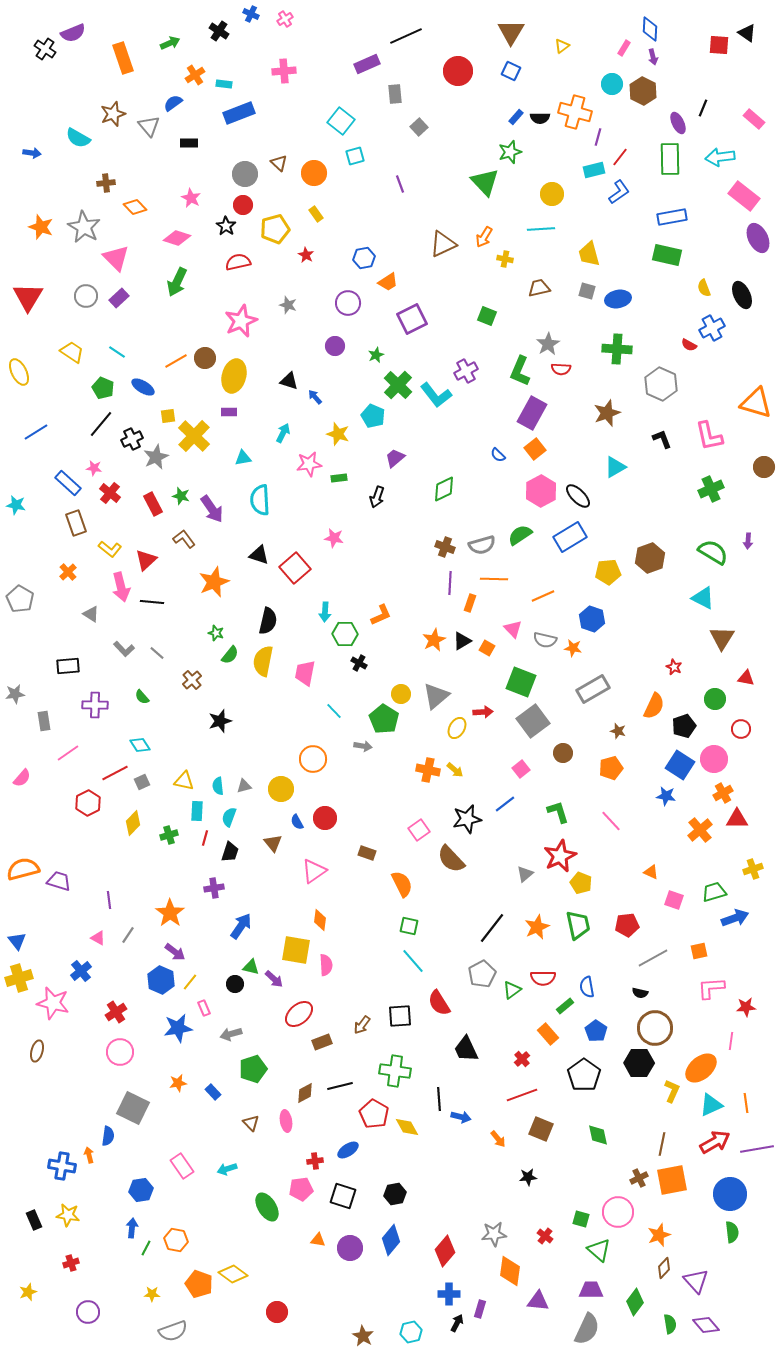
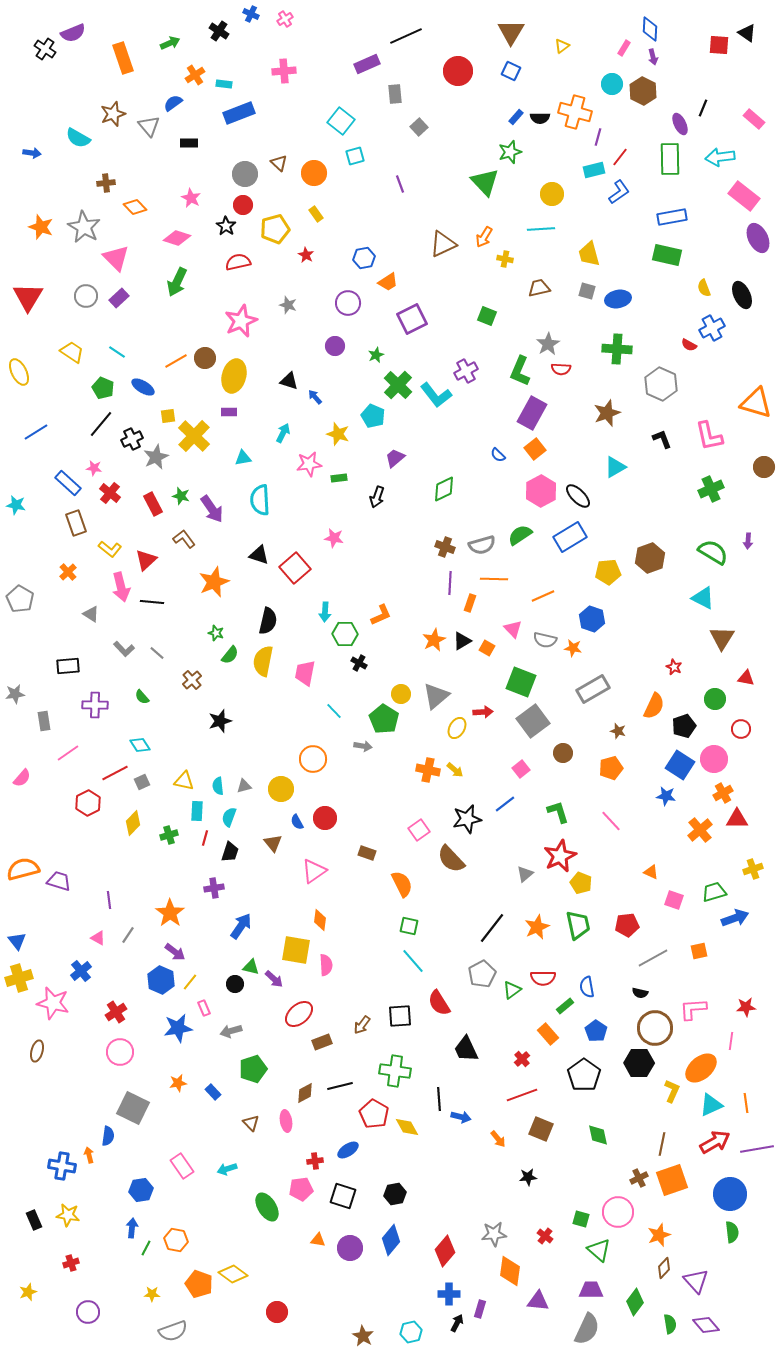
purple ellipse at (678, 123): moved 2 px right, 1 px down
pink L-shape at (711, 988): moved 18 px left, 21 px down
gray arrow at (231, 1034): moved 3 px up
orange square at (672, 1180): rotated 8 degrees counterclockwise
